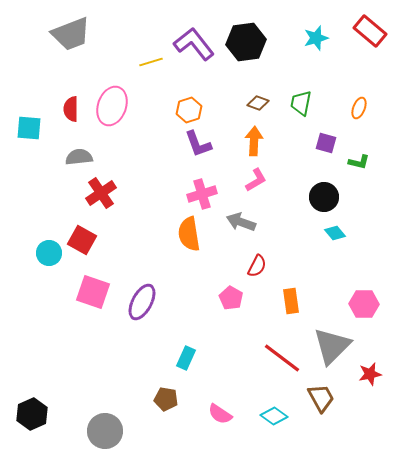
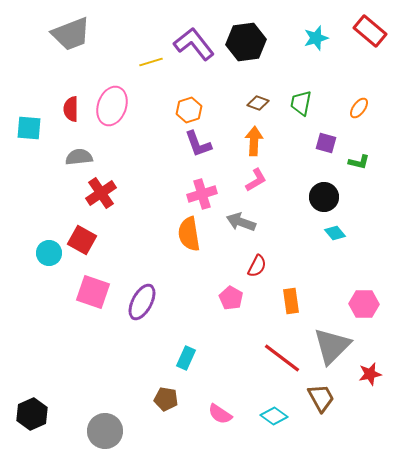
orange ellipse at (359, 108): rotated 15 degrees clockwise
